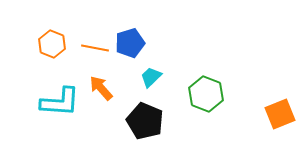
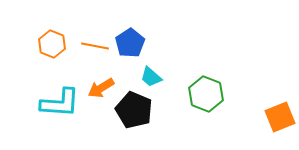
blue pentagon: rotated 16 degrees counterclockwise
orange line: moved 2 px up
cyan trapezoid: rotated 95 degrees counterclockwise
orange arrow: rotated 80 degrees counterclockwise
cyan L-shape: moved 1 px down
orange square: moved 3 px down
black pentagon: moved 11 px left, 11 px up
